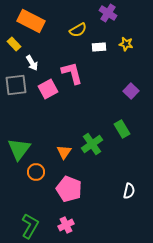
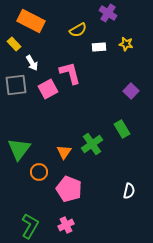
pink L-shape: moved 2 px left
orange circle: moved 3 px right
